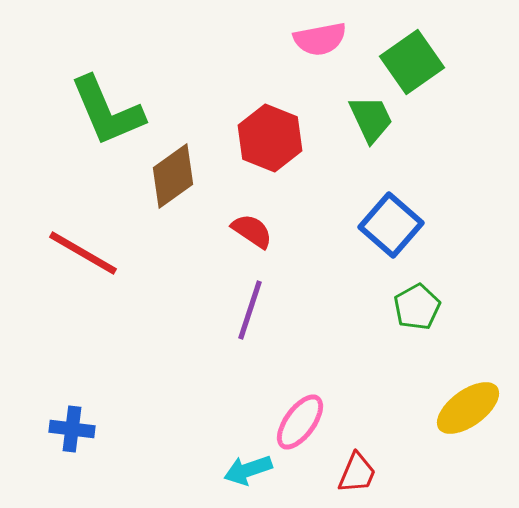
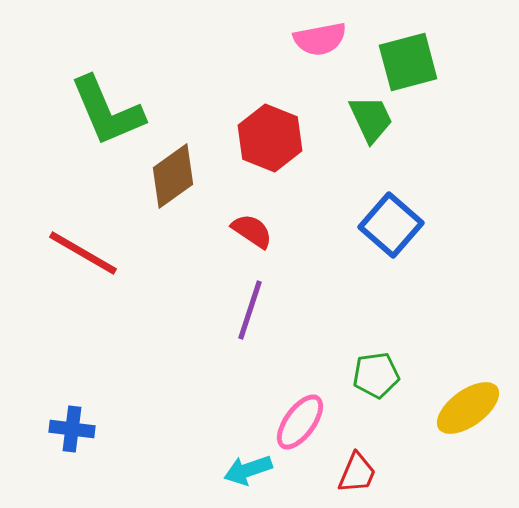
green square: moved 4 px left; rotated 20 degrees clockwise
green pentagon: moved 41 px left, 68 px down; rotated 21 degrees clockwise
